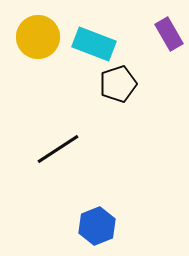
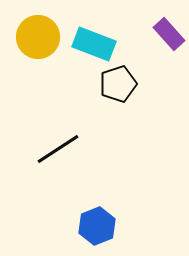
purple rectangle: rotated 12 degrees counterclockwise
